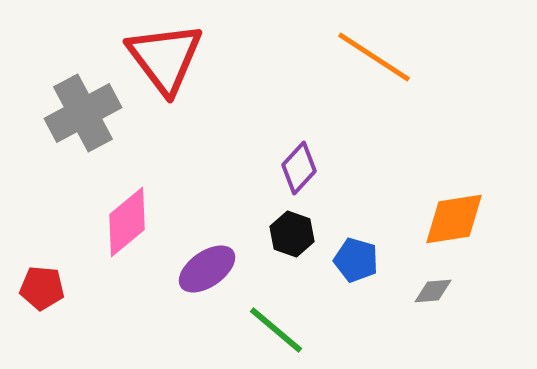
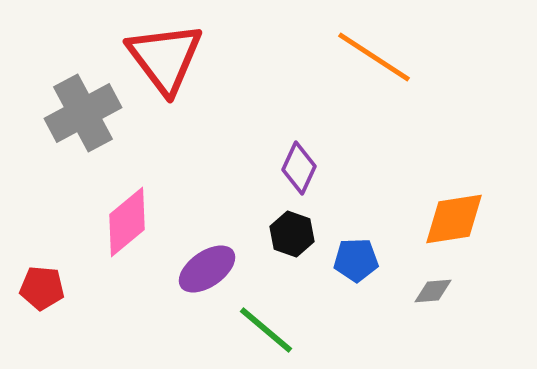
purple diamond: rotated 18 degrees counterclockwise
blue pentagon: rotated 18 degrees counterclockwise
green line: moved 10 px left
